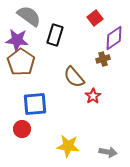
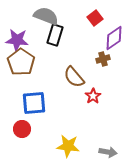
gray semicircle: moved 17 px right; rotated 15 degrees counterclockwise
blue square: moved 1 px left, 1 px up
